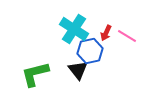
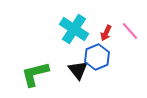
pink line: moved 3 px right, 5 px up; rotated 18 degrees clockwise
blue hexagon: moved 7 px right, 6 px down; rotated 10 degrees counterclockwise
